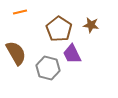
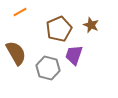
orange line: rotated 16 degrees counterclockwise
brown star: rotated 14 degrees clockwise
brown pentagon: rotated 15 degrees clockwise
purple trapezoid: moved 2 px right, 1 px down; rotated 45 degrees clockwise
